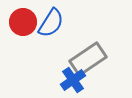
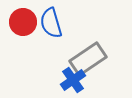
blue semicircle: rotated 132 degrees clockwise
